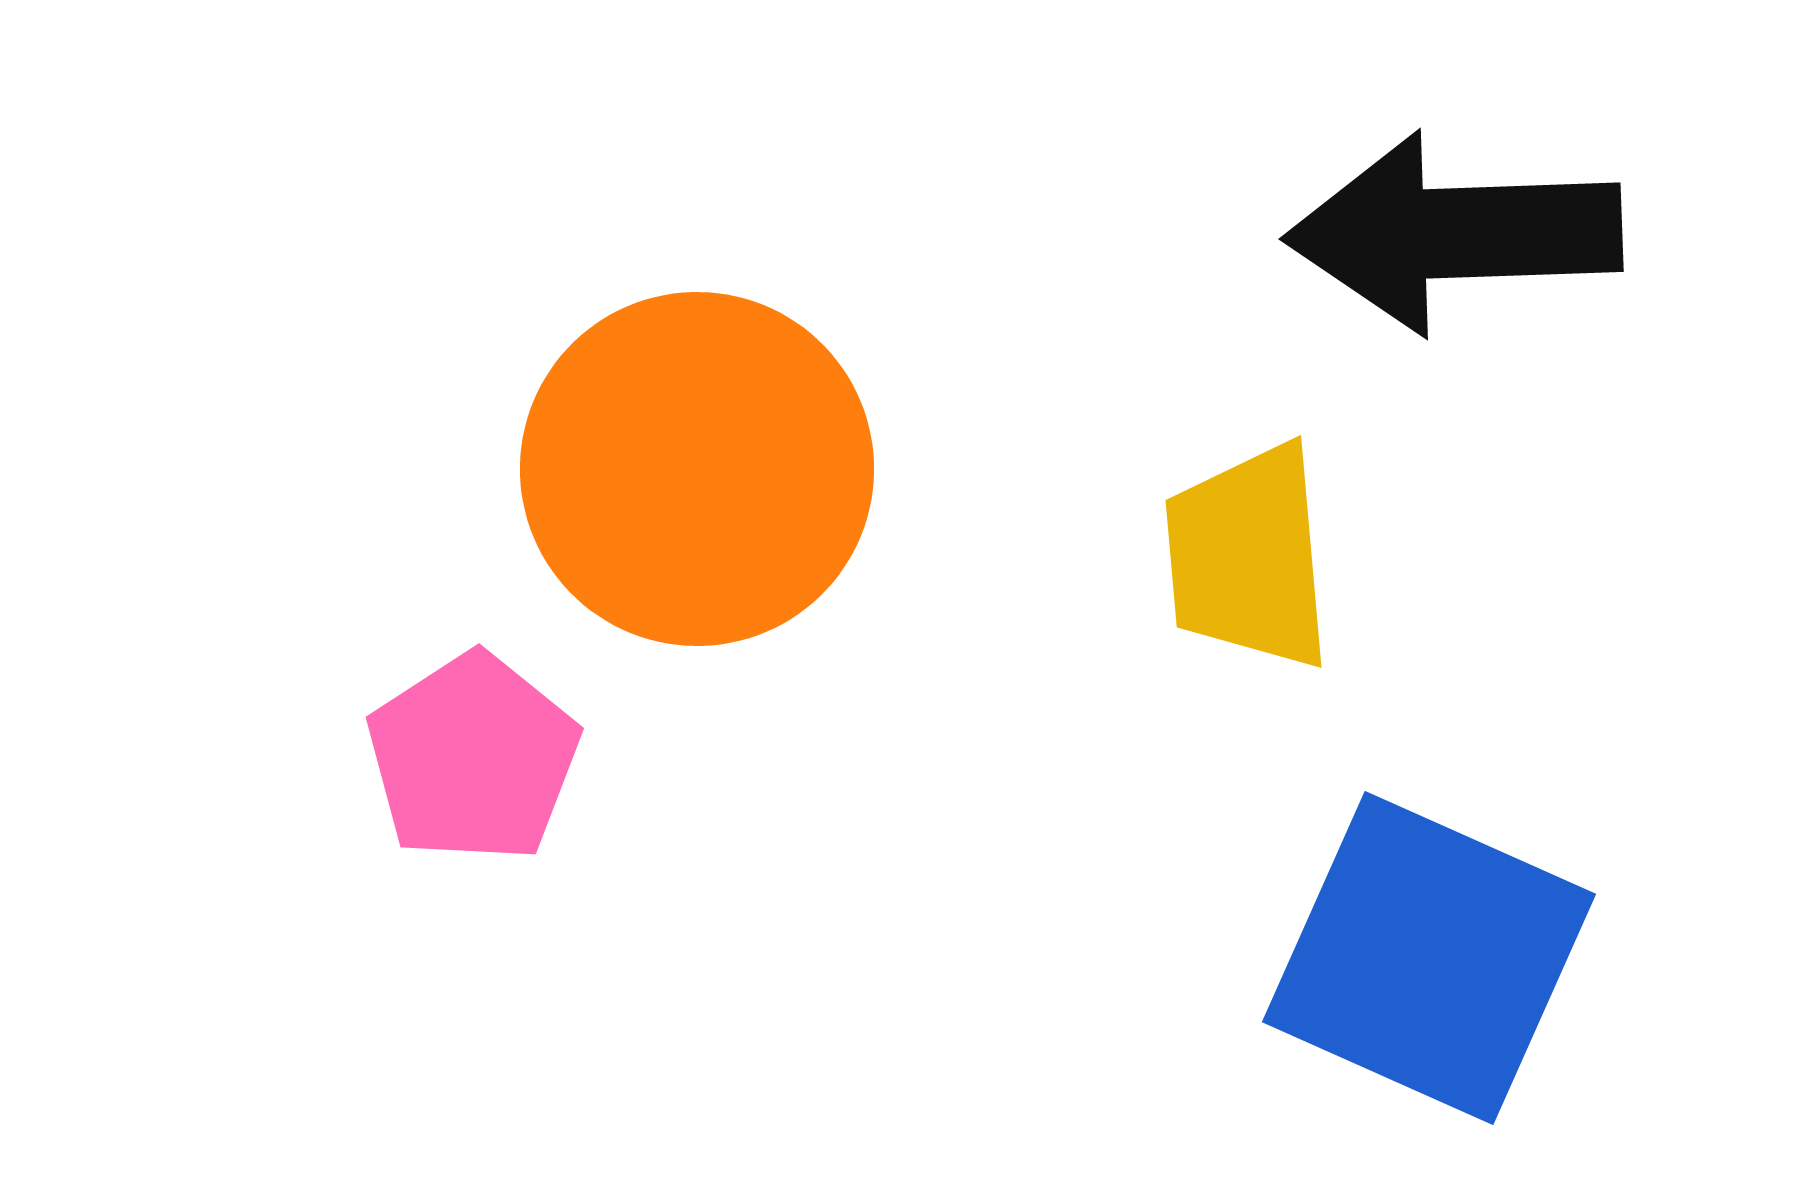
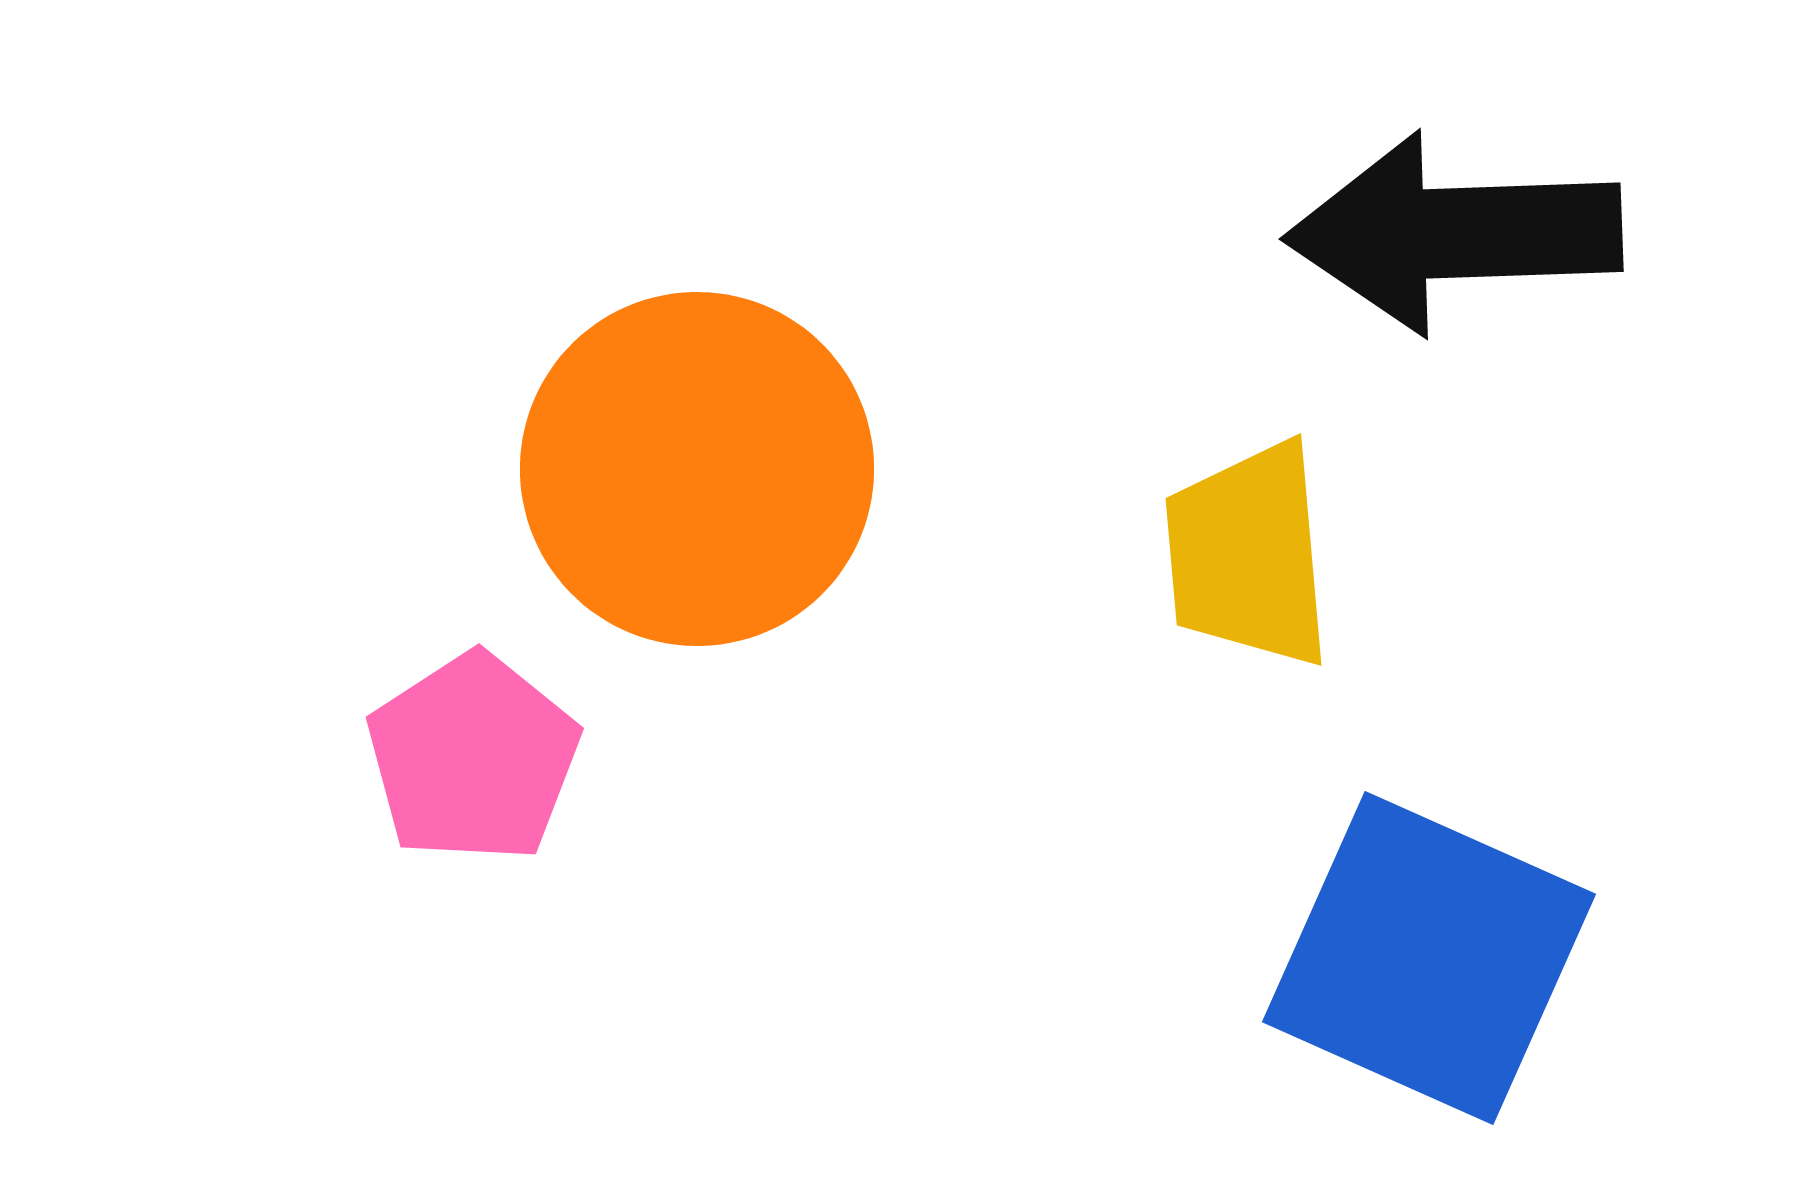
yellow trapezoid: moved 2 px up
